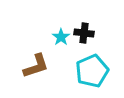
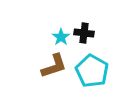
brown L-shape: moved 18 px right
cyan pentagon: rotated 20 degrees counterclockwise
